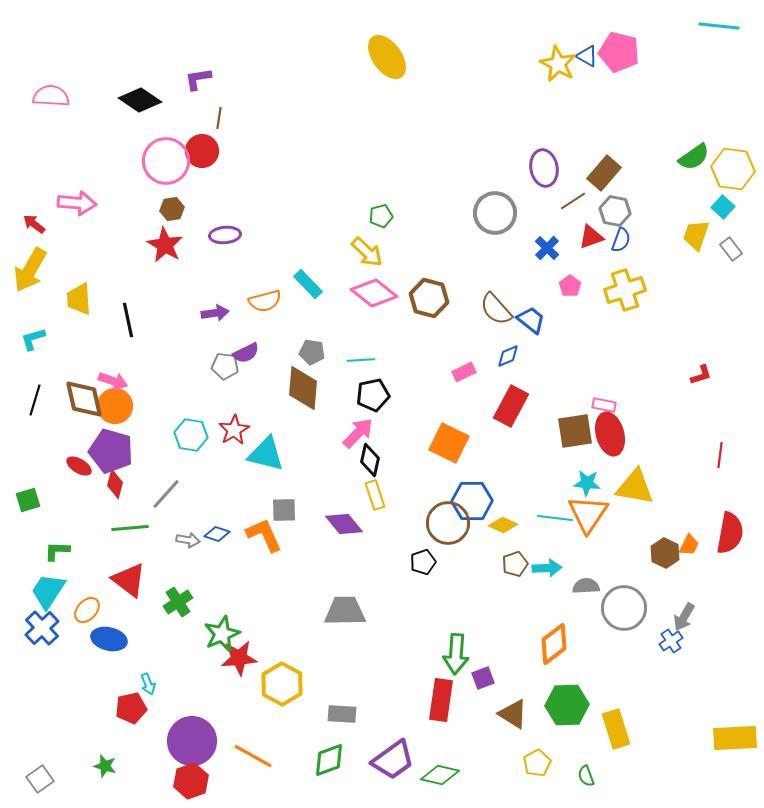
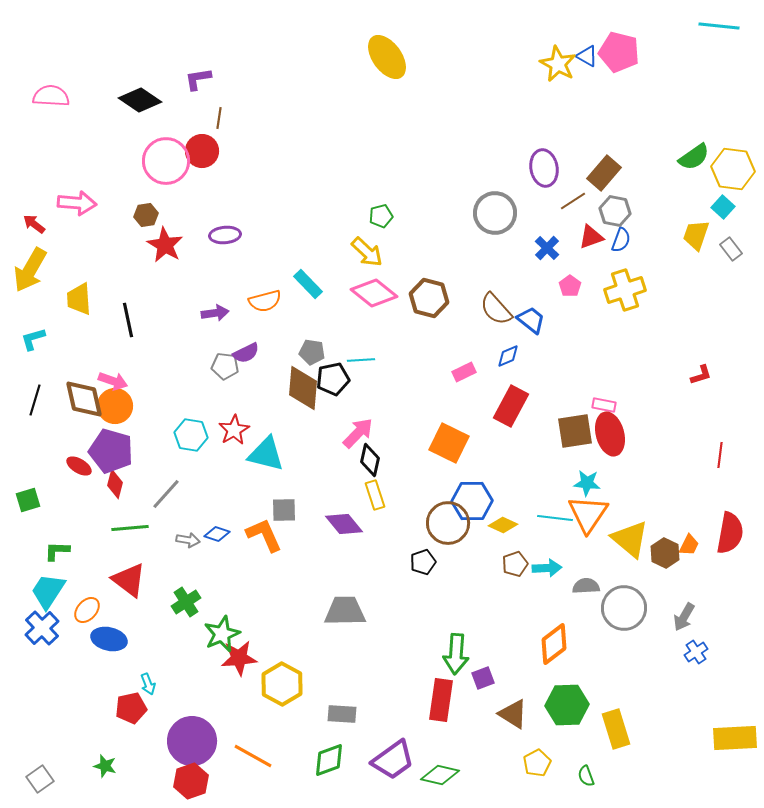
brown hexagon at (172, 209): moved 26 px left, 6 px down
black pentagon at (373, 395): moved 40 px left, 16 px up
yellow triangle at (635, 487): moved 5 px left, 52 px down; rotated 30 degrees clockwise
green cross at (178, 602): moved 8 px right
blue cross at (671, 641): moved 25 px right, 11 px down
